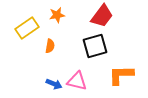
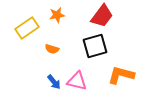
orange semicircle: moved 2 px right, 3 px down; rotated 96 degrees clockwise
orange L-shape: rotated 16 degrees clockwise
blue arrow: moved 2 px up; rotated 28 degrees clockwise
